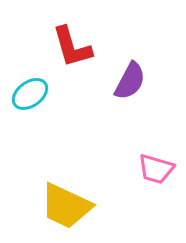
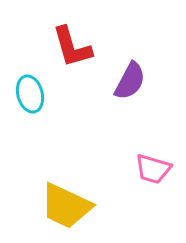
cyan ellipse: rotated 69 degrees counterclockwise
pink trapezoid: moved 3 px left
